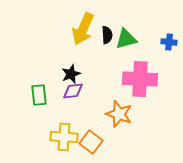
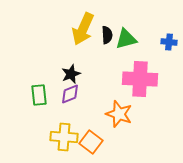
purple diamond: moved 3 px left, 3 px down; rotated 15 degrees counterclockwise
